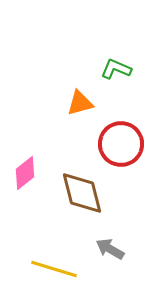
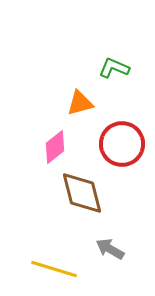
green L-shape: moved 2 px left, 1 px up
red circle: moved 1 px right
pink diamond: moved 30 px right, 26 px up
